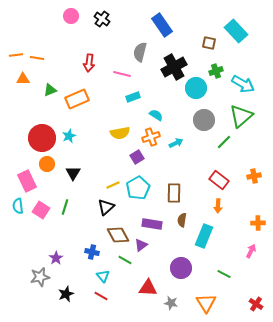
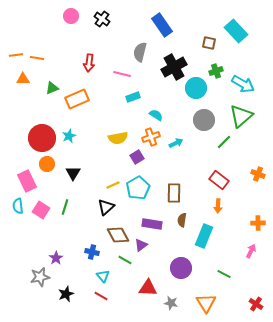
green triangle at (50, 90): moved 2 px right, 2 px up
yellow semicircle at (120, 133): moved 2 px left, 5 px down
orange cross at (254, 176): moved 4 px right, 2 px up; rotated 32 degrees clockwise
